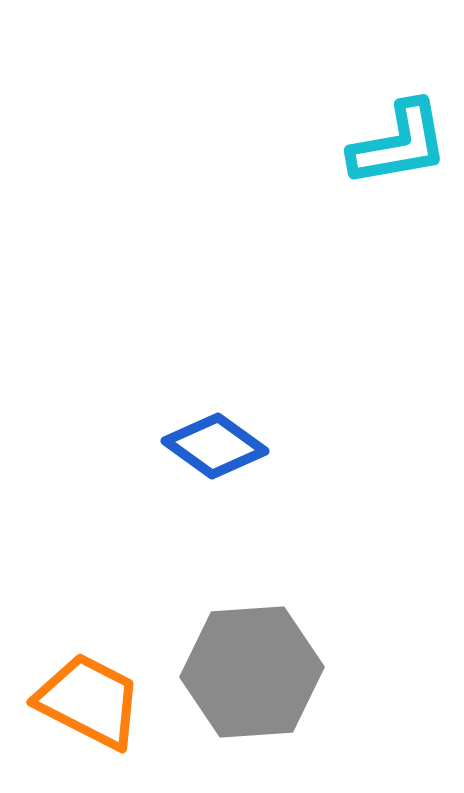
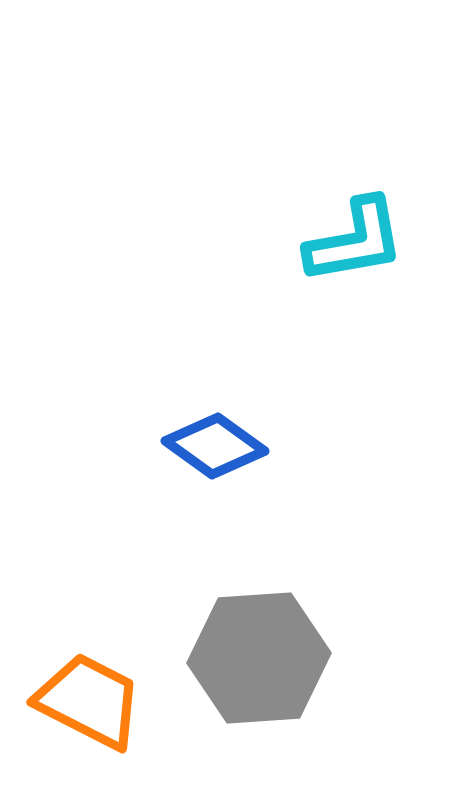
cyan L-shape: moved 44 px left, 97 px down
gray hexagon: moved 7 px right, 14 px up
